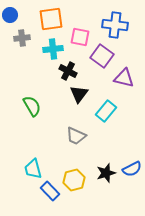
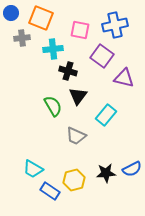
blue circle: moved 1 px right, 2 px up
orange square: moved 10 px left, 1 px up; rotated 30 degrees clockwise
blue cross: rotated 20 degrees counterclockwise
pink square: moved 7 px up
black cross: rotated 12 degrees counterclockwise
black triangle: moved 1 px left, 2 px down
green semicircle: moved 21 px right
cyan rectangle: moved 4 px down
cyan trapezoid: rotated 45 degrees counterclockwise
black star: rotated 12 degrees clockwise
blue rectangle: rotated 12 degrees counterclockwise
